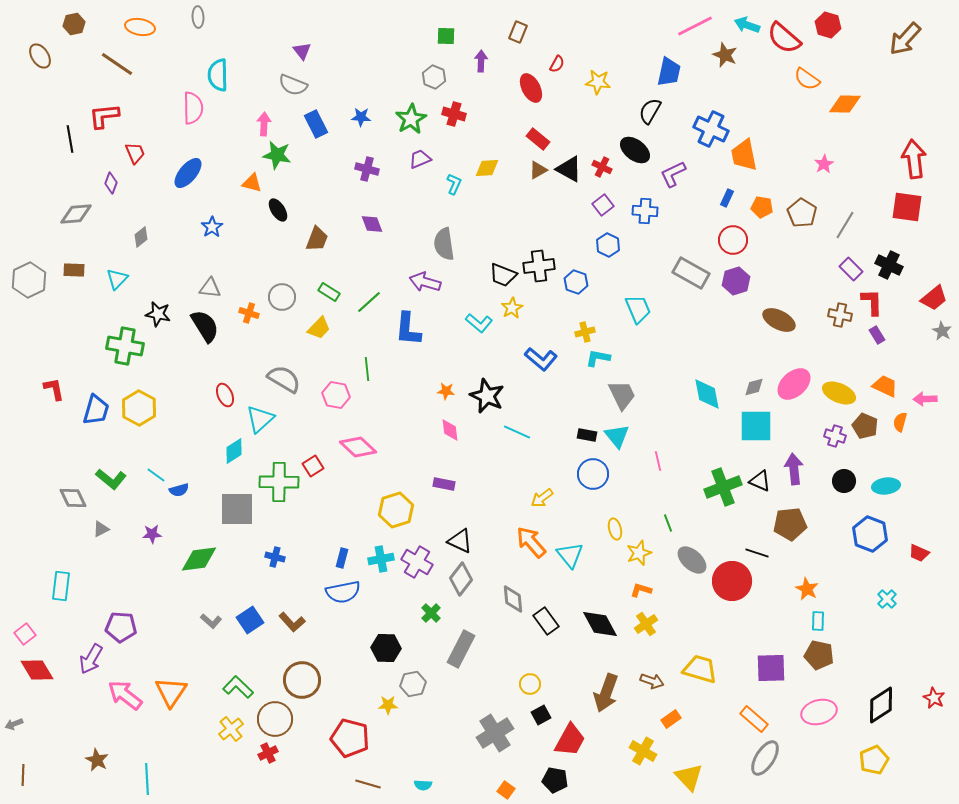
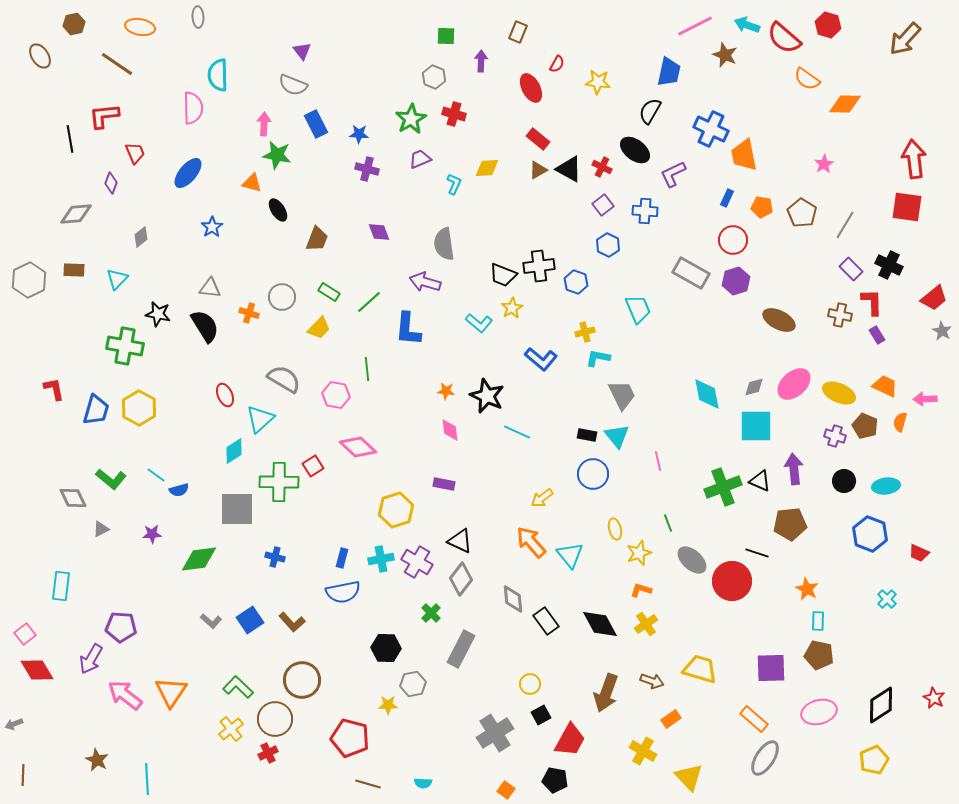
blue star at (361, 117): moved 2 px left, 17 px down
purple diamond at (372, 224): moved 7 px right, 8 px down
cyan semicircle at (423, 785): moved 2 px up
